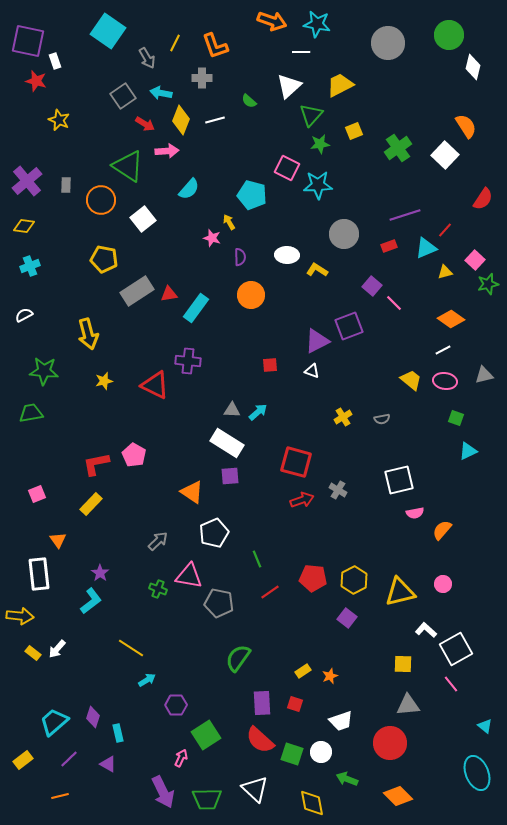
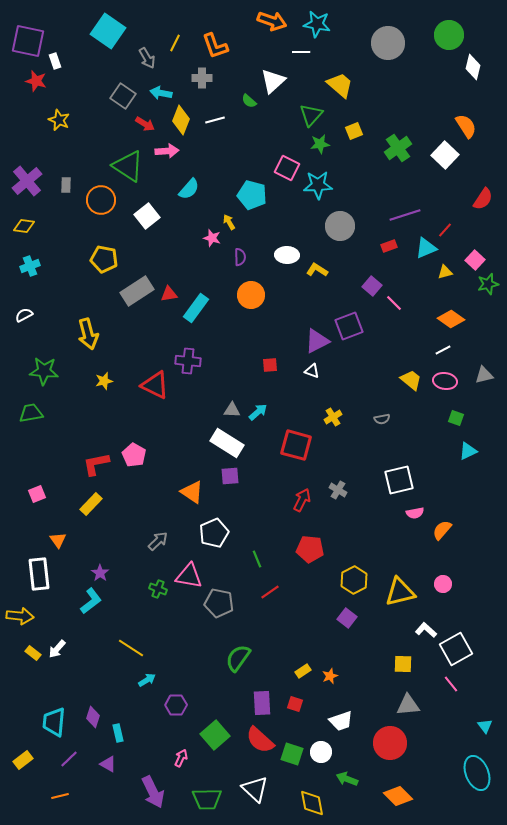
yellow trapezoid at (340, 85): rotated 68 degrees clockwise
white triangle at (289, 86): moved 16 px left, 5 px up
gray square at (123, 96): rotated 20 degrees counterclockwise
white square at (143, 219): moved 4 px right, 3 px up
gray circle at (344, 234): moved 4 px left, 8 px up
yellow cross at (343, 417): moved 10 px left
red square at (296, 462): moved 17 px up
red arrow at (302, 500): rotated 45 degrees counterclockwise
red pentagon at (313, 578): moved 3 px left, 29 px up
cyan trapezoid at (54, 722): rotated 44 degrees counterclockwise
cyan triangle at (485, 726): rotated 14 degrees clockwise
green square at (206, 735): moved 9 px right; rotated 8 degrees counterclockwise
purple arrow at (163, 792): moved 10 px left
